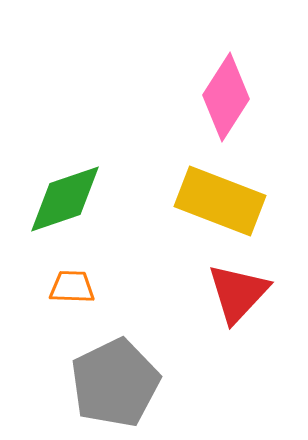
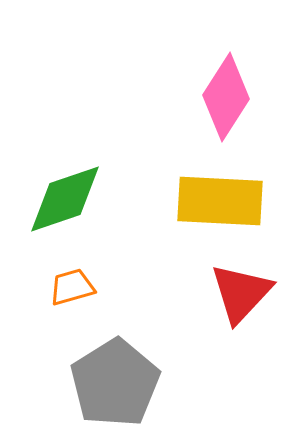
yellow rectangle: rotated 18 degrees counterclockwise
orange trapezoid: rotated 18 degrees counterclockwise
red triangle: moved 3 px right
gray pentagon: rotated 6 degrees counterclockwise
